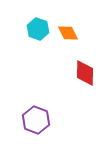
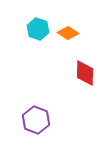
orange diamond: rotated 30 degrees counterclockwise
